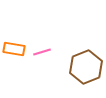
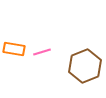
brown hexagon: moved 1 px left, 1 px up
